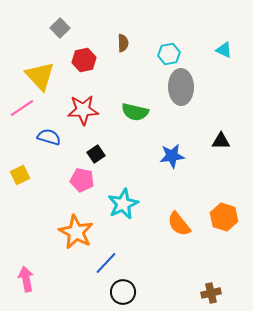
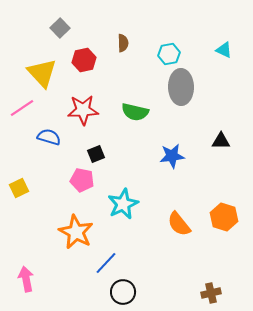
yellow triangle: moved 2 px right, 3 px up
black square: rotated 12 degrees clockwise
yellow square: moved 1 px left, 13 px down
